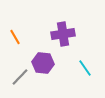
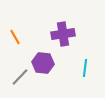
cyan line: rotated 42 degrees clockwise
